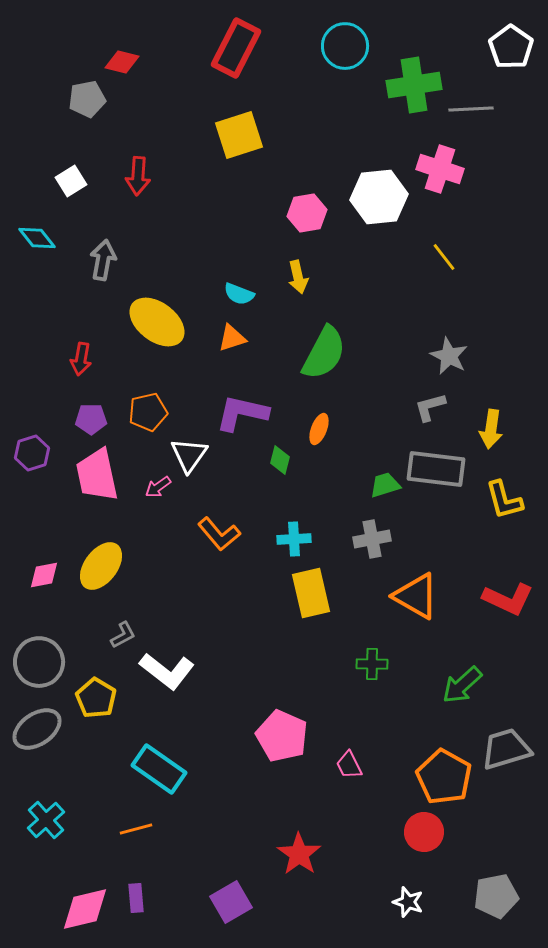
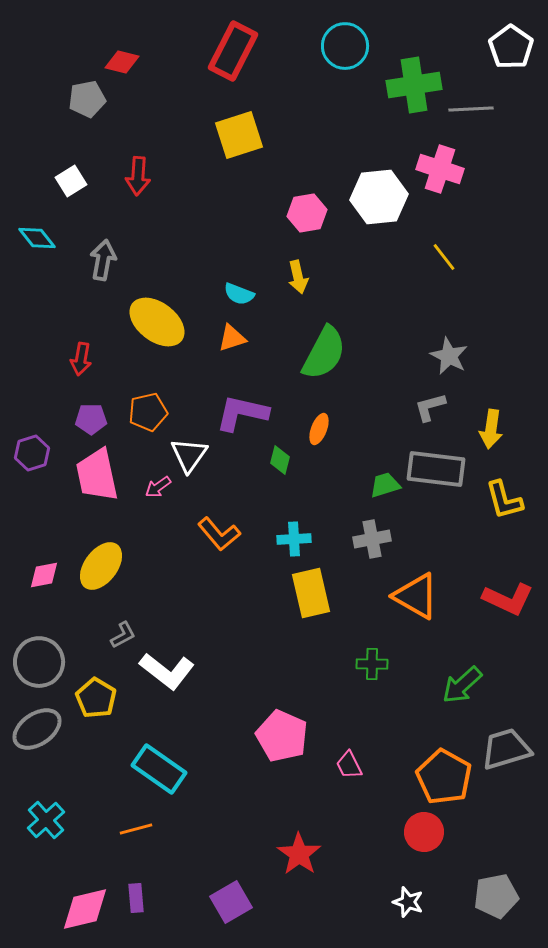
red rectangle at (236, 48): moved 3 px left, 3 px down
